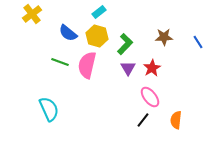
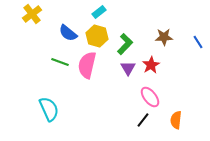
red star: moved 1 px left, 3 px up
